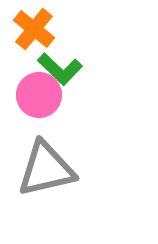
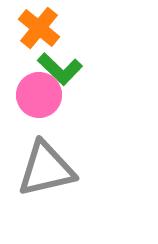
orange cross: moved 5 px right, 1 px up
